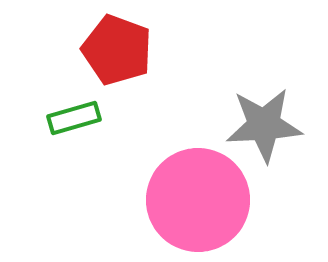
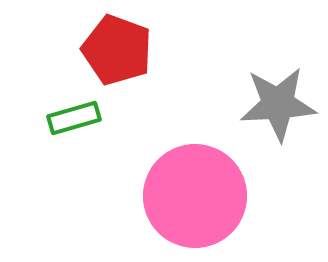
gray star: moved 14 px right, 21 px up
pink circle: moved 3 px left, 4 px up
